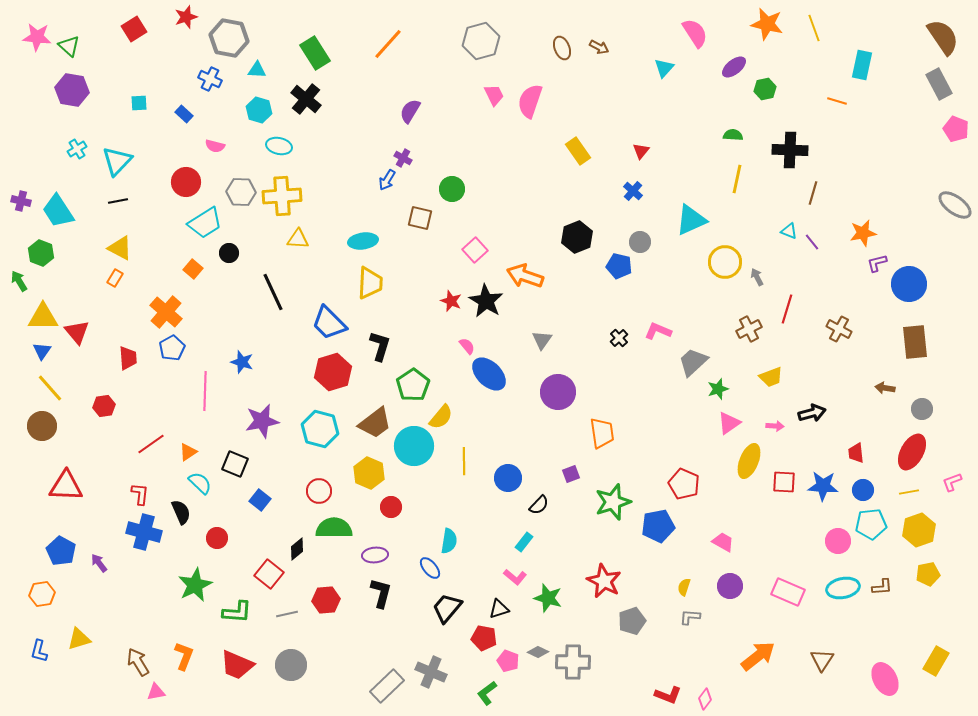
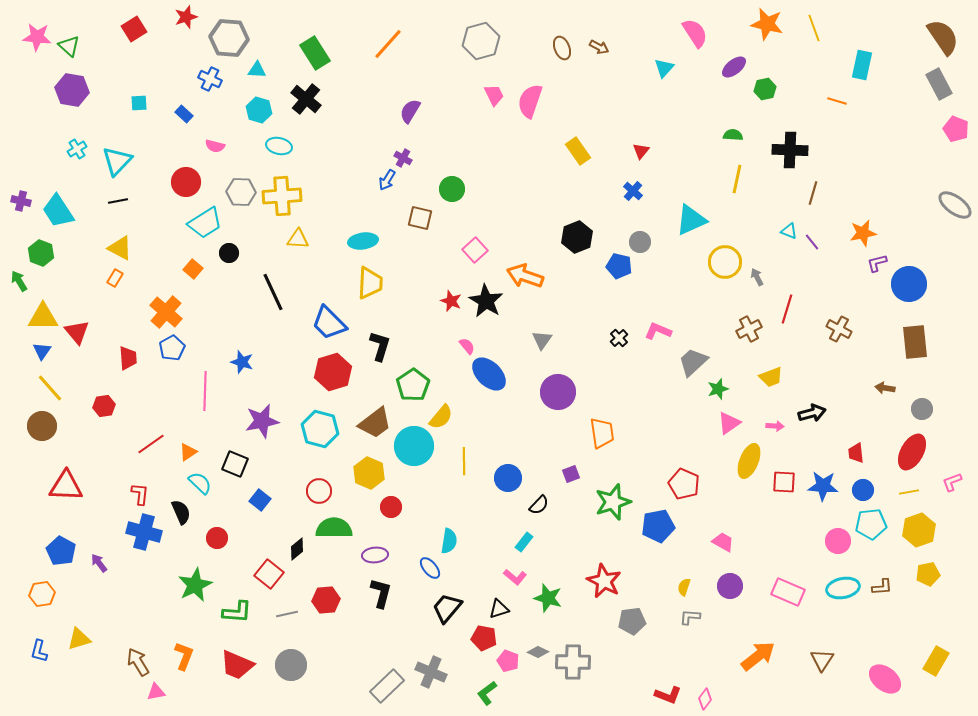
gray hexagon at (229, 38): rotated 6 degrees counterclockwise
gray pentagon at (632, 621): rotated 12 degrees clockwise
pink ellipse at (885, 679): rotated 24 degrees counterclockwise
